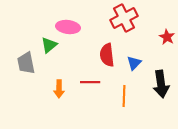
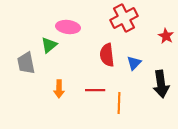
red star: moved 1 px left, 1 px up
red line: moved 5 px right, 8 px down
orange line: moved 5 px left, 7 px down
